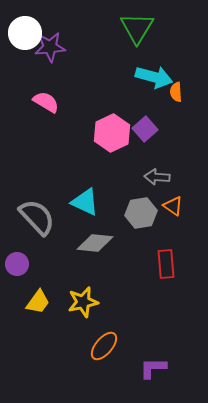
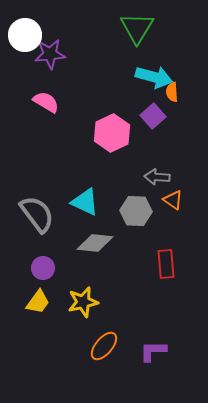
white circle: moved 2 px down
purple star: moved 7 px down
orange semicircle: moved 4 px left
purple square: moved 8 px right, 13 px up
orange triangle: moved 6 px up
gray hexagon: moved 5 px left, 2 px up; rotated 12 degrees clockwise
gray semicircle: moved 3 px up; rotated 6 degrees clockwise
purple circle: moved 26 px right, 4 px down
purple L-shape: moved 17 px up
